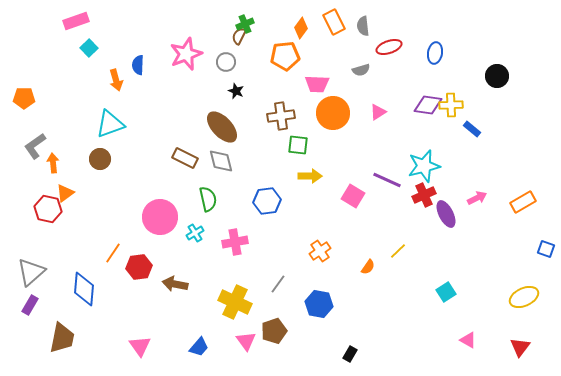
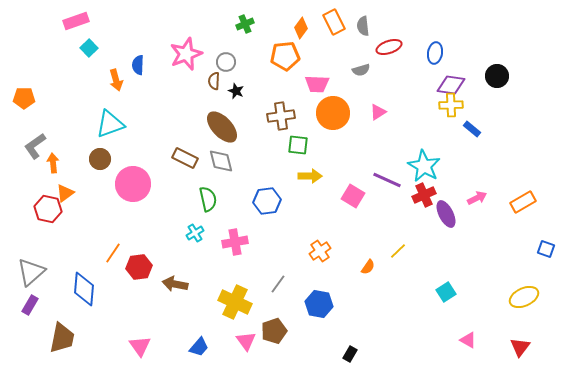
brown semicircle at (239, 36): moved 25 px left, 45 px down; rotated 24 degrees counterclockwise
purple diamond at (428, 105): moved 23 px right, 20 px up
cyan star at (424, 166): rotated 28 degrees counterclockwise
pink circle at (160, 217): moved 27 px left, 33 px up
